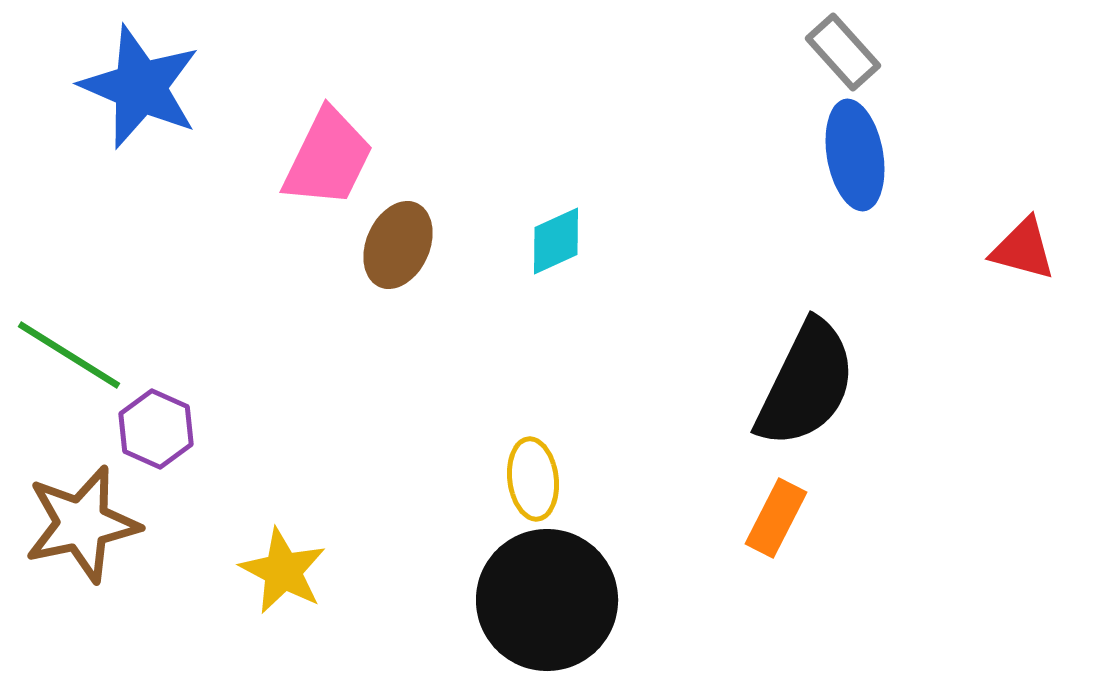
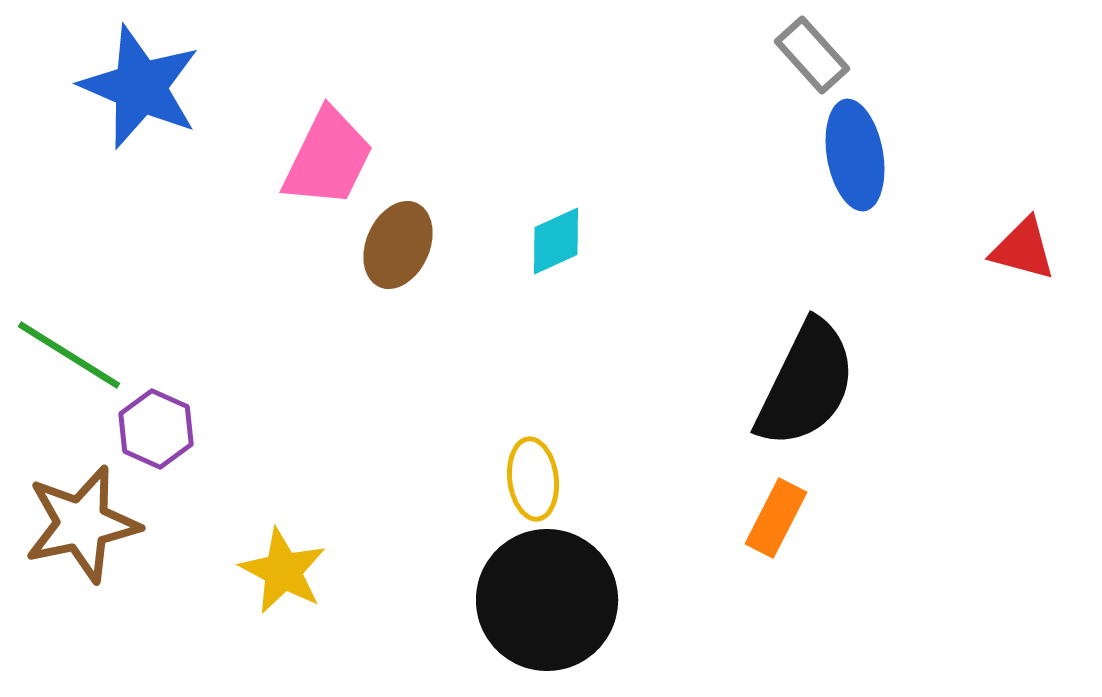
gray rectangle: moved 31 px left, 3 px down
